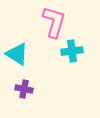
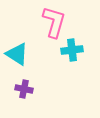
cyan cross: moved 1 px up
